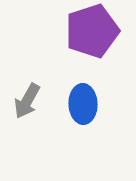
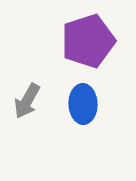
purple pentagon: moved 4 px left, 10 px down
